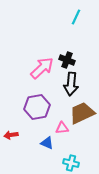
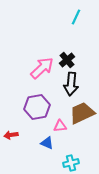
black cross: rotated 28 degrees clockwise
pink triangle: moved 2 px left, 2 px up
cyan cross: rotated 28 degrees counterclockwise
